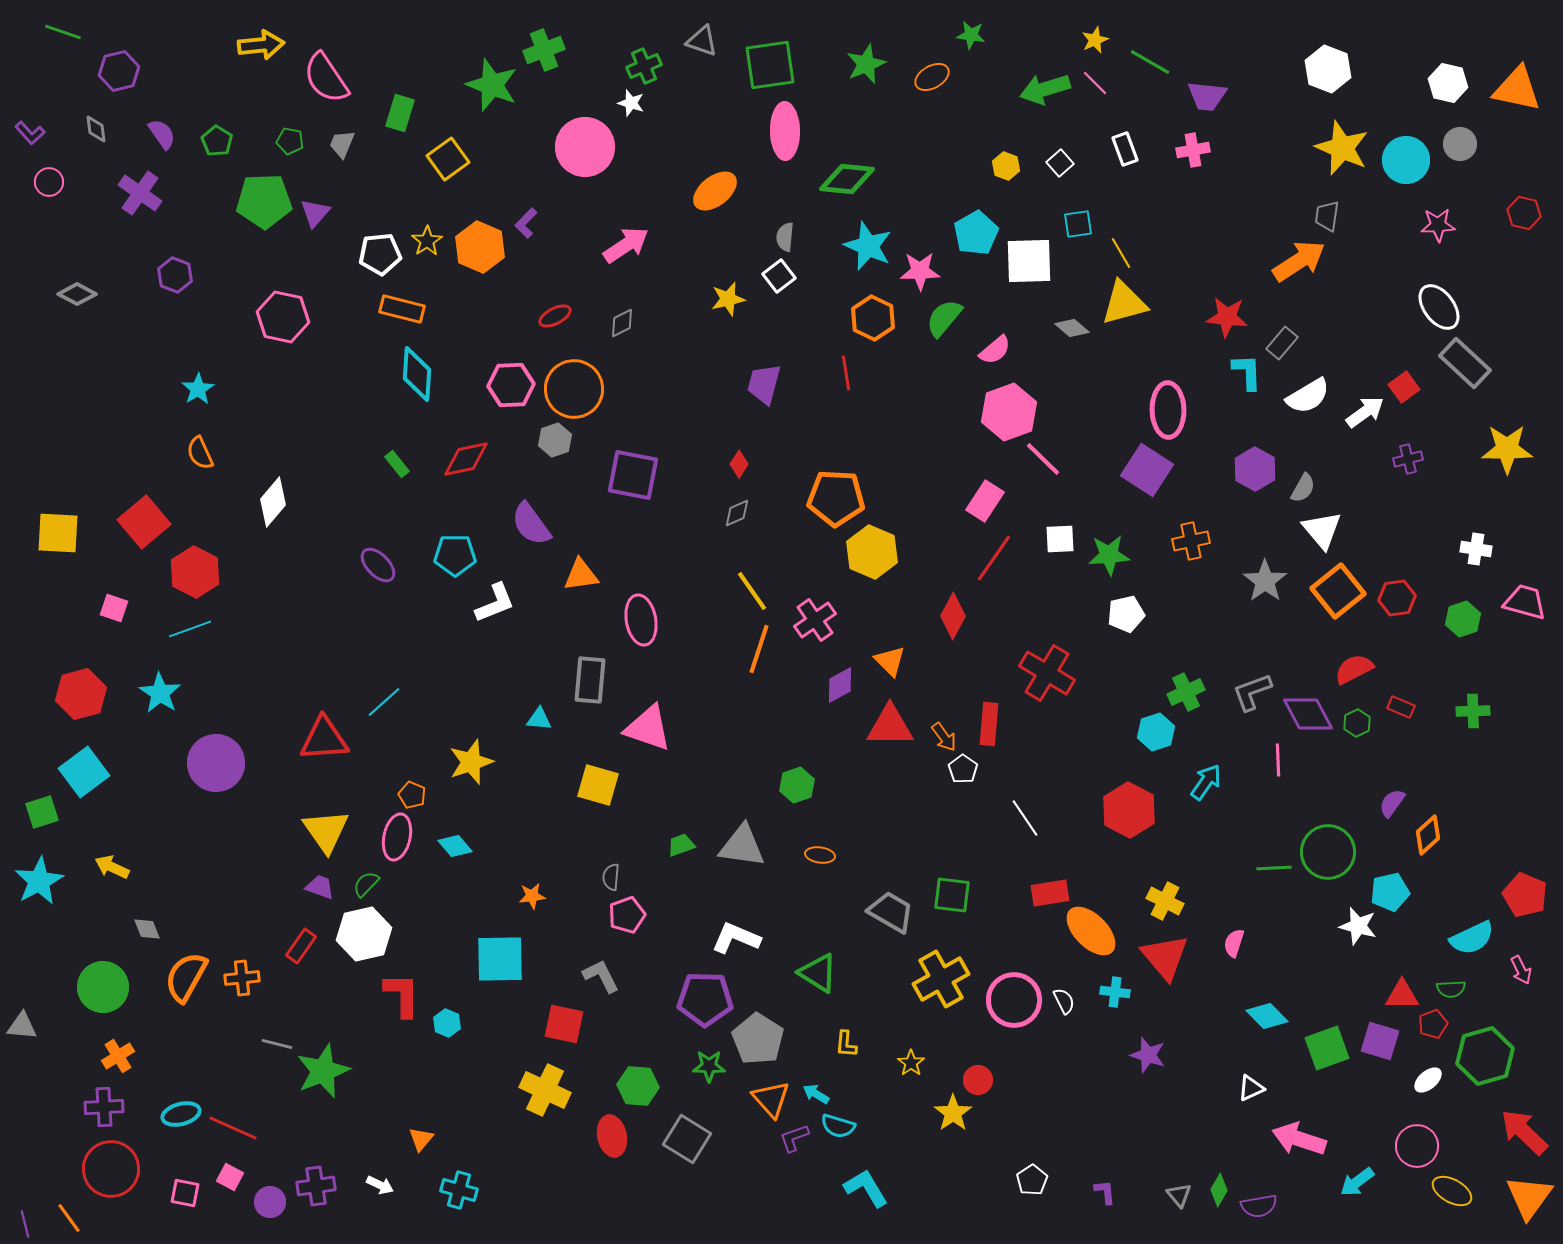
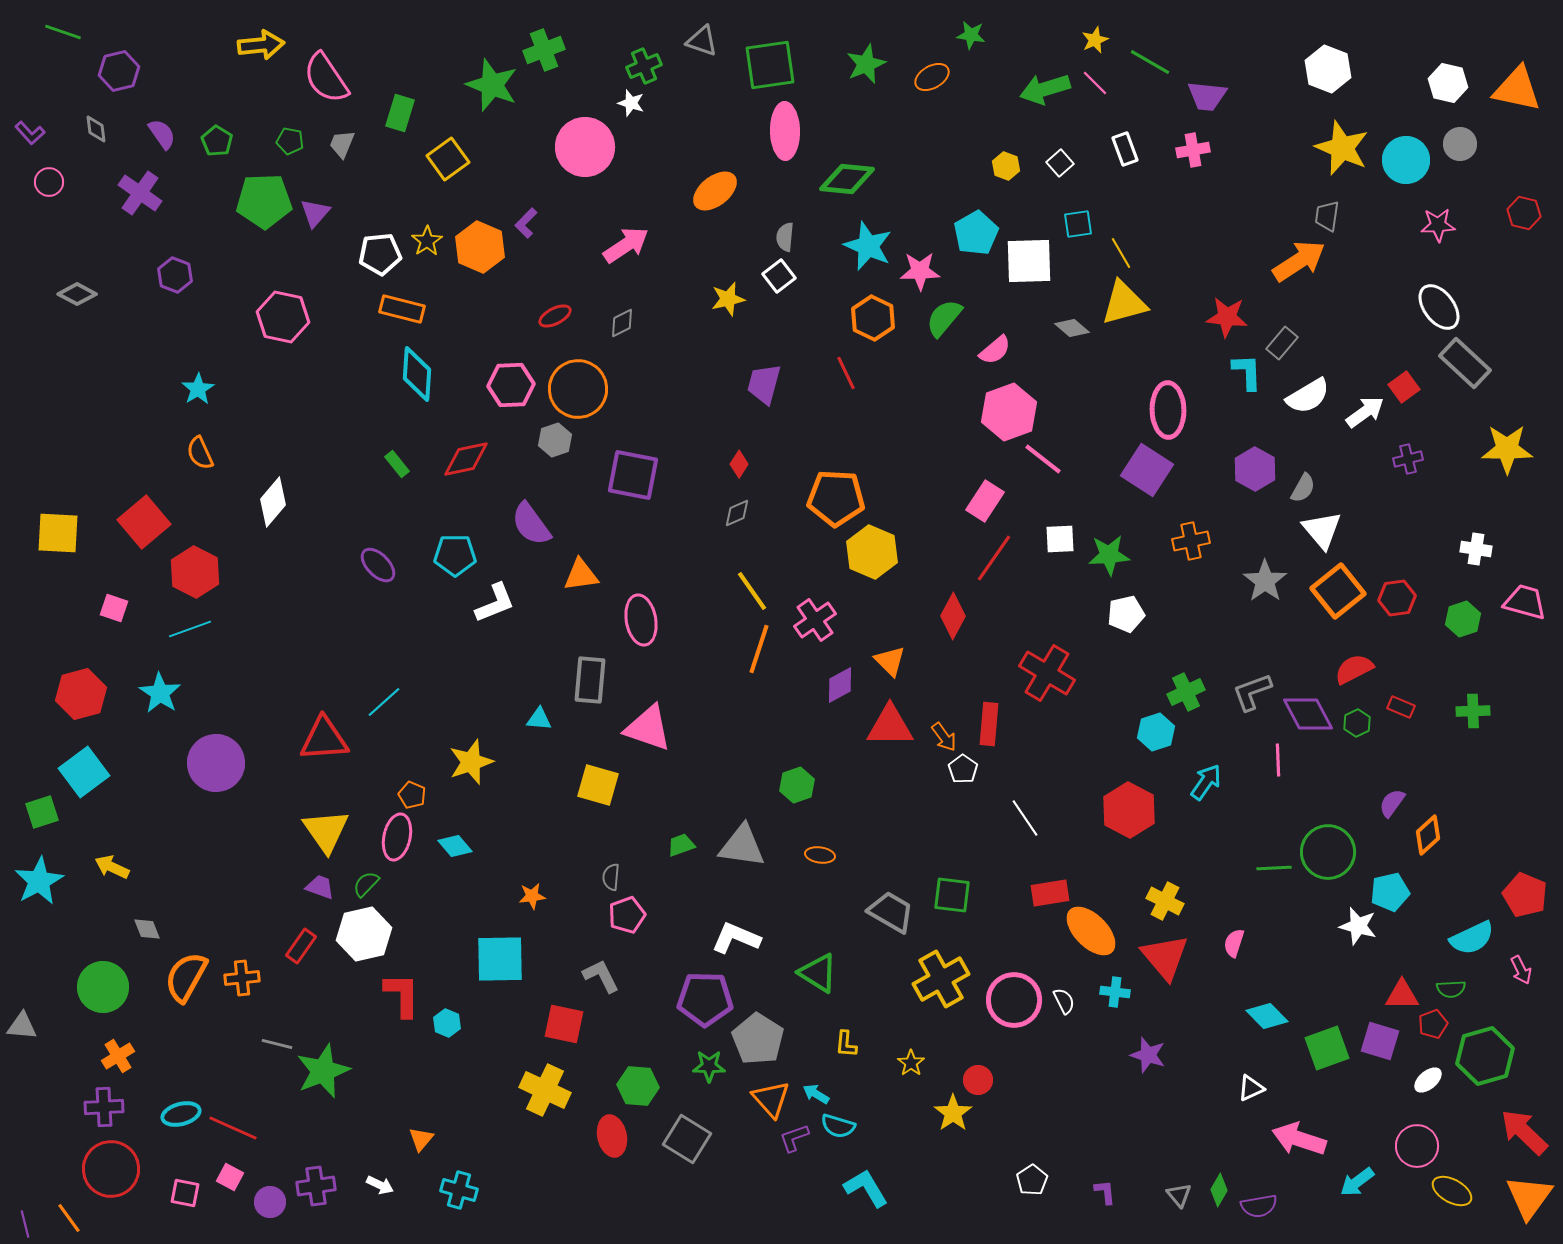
red line at (846, 373): rotated 16 degrees counterclockwise
orange circle at (574, 389): moved 4 px right
pink line at (1043, 459): rotated 6 degrees counterclockwise
